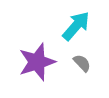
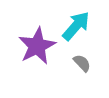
purple star: moved 16 px up; rotated 9 degrees counterclockwise
